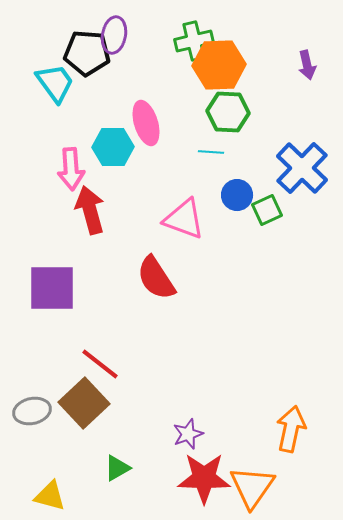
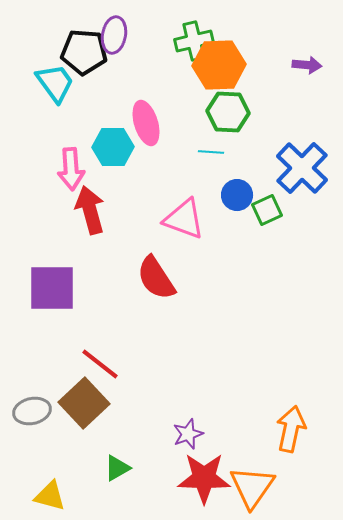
black pentagon: moved 3 px left, 1 px up
purple arrow: rotated 72 degrees counterclockwise
